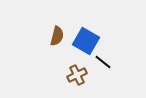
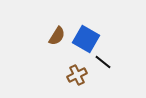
brown semicircle: rotated 18 degrees clockwise
blue square: moved 2 px up
